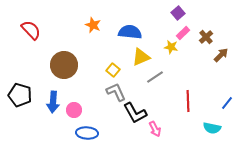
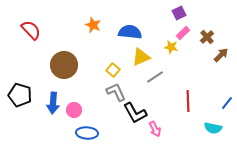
purple square: moved 1 px right; rotated 16 degrees clockwise
brown cross: moved 1 px right
blue arrow: moved 1 px down
cyan semicircle: moved 1 px right
